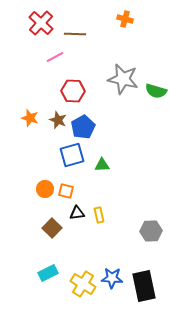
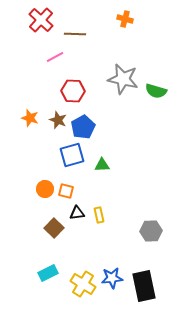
red cross: moved 3 px up
brown square: moved 2 px right
blue star: rotated 10 degrees counterclockwise
